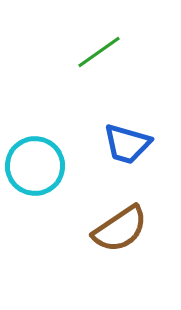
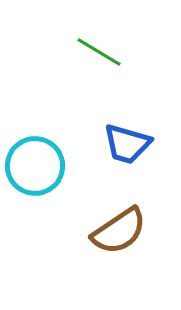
green line: rotated 66 degrees clockwise
brown semicircle: moved 1 px left, 2 px down
